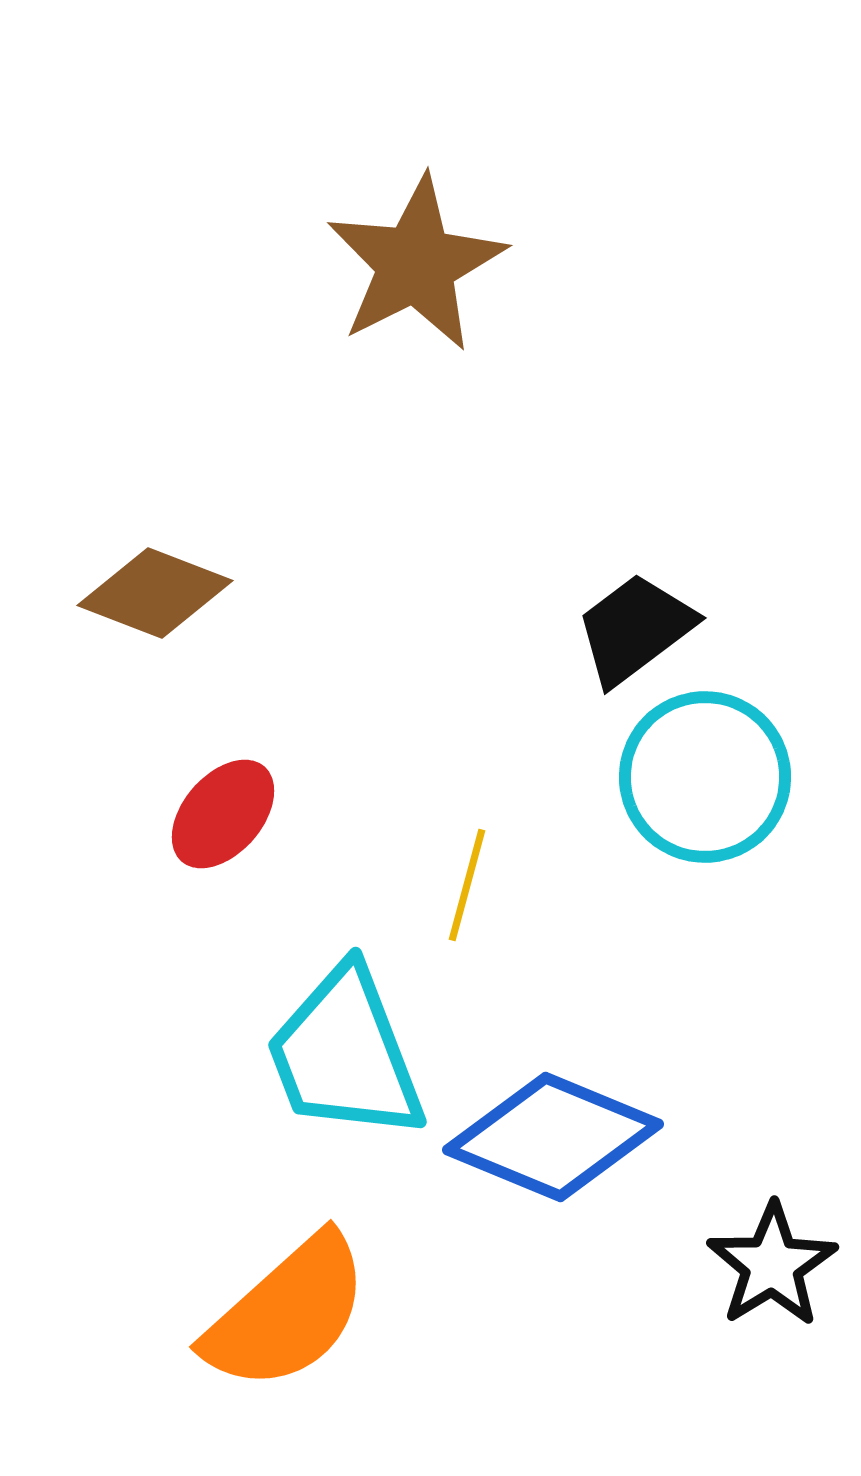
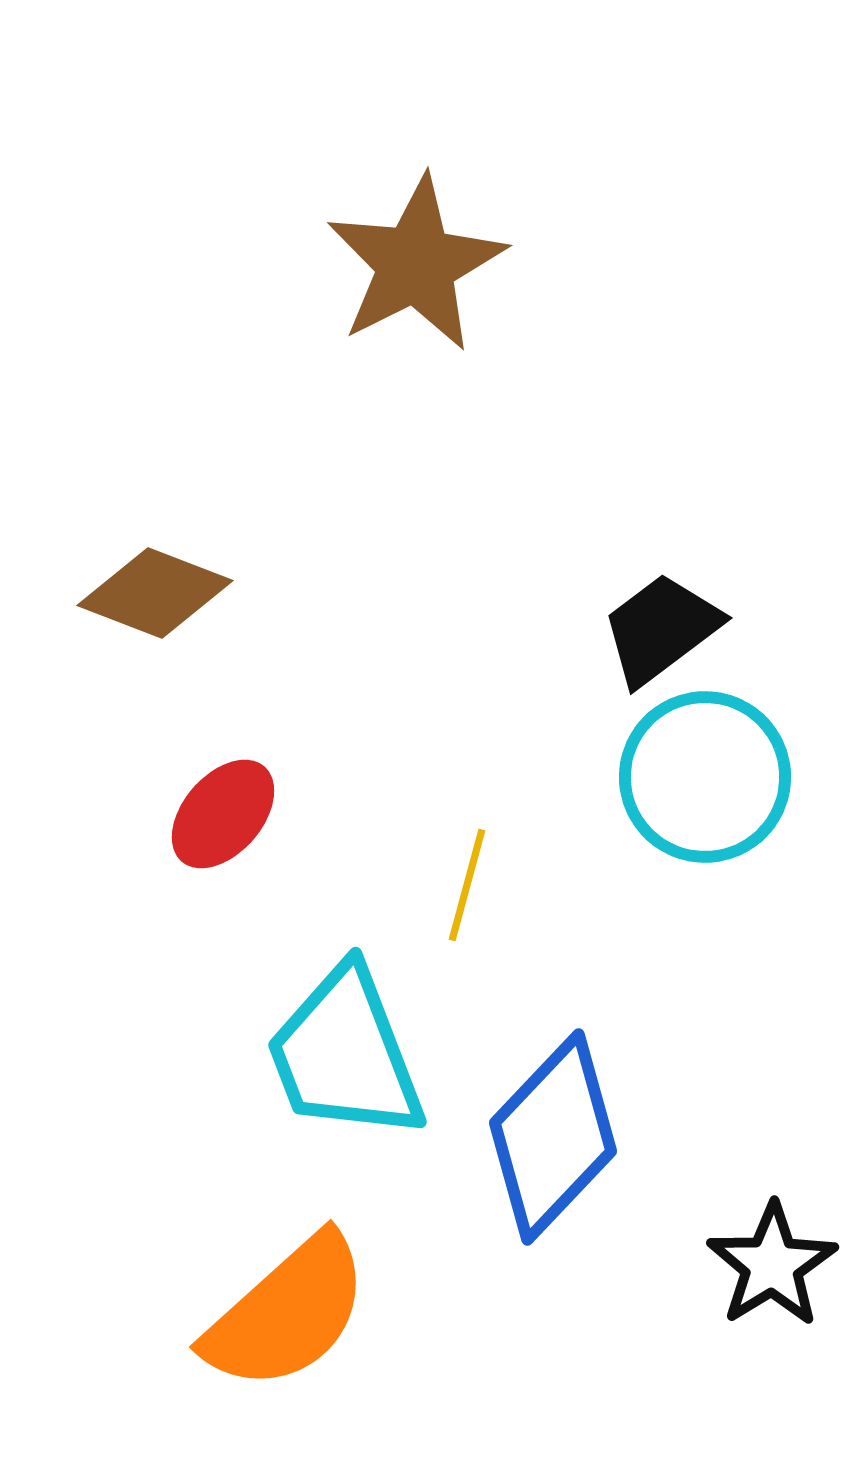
black trapezoid: moved 26 px right
blue diamond: rotated 69 degrees counterclockwise
